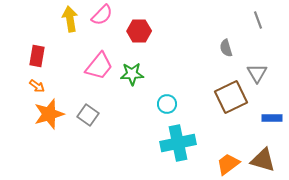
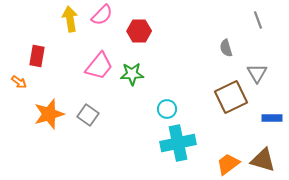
orange arrow: moved 18 px left, 4 px up
cyan circle: moved 5 px down
